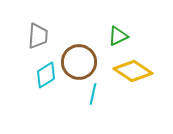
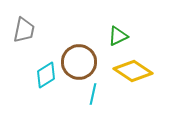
gray trapezoid: moved 14 px left, 6 px up; rotated 8 degrees clockwise
